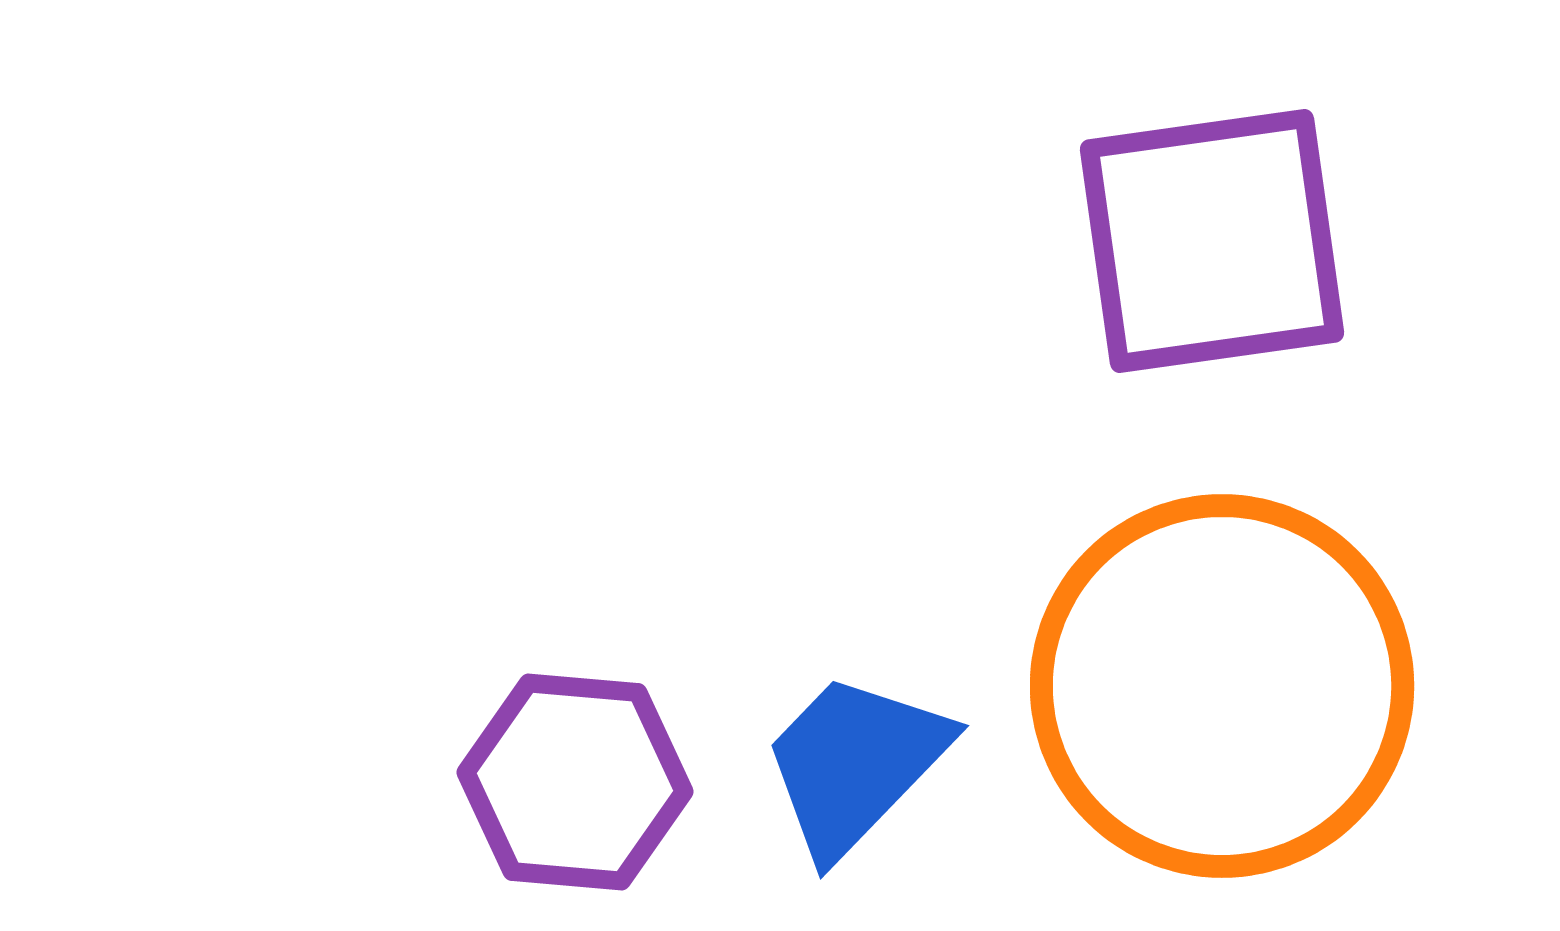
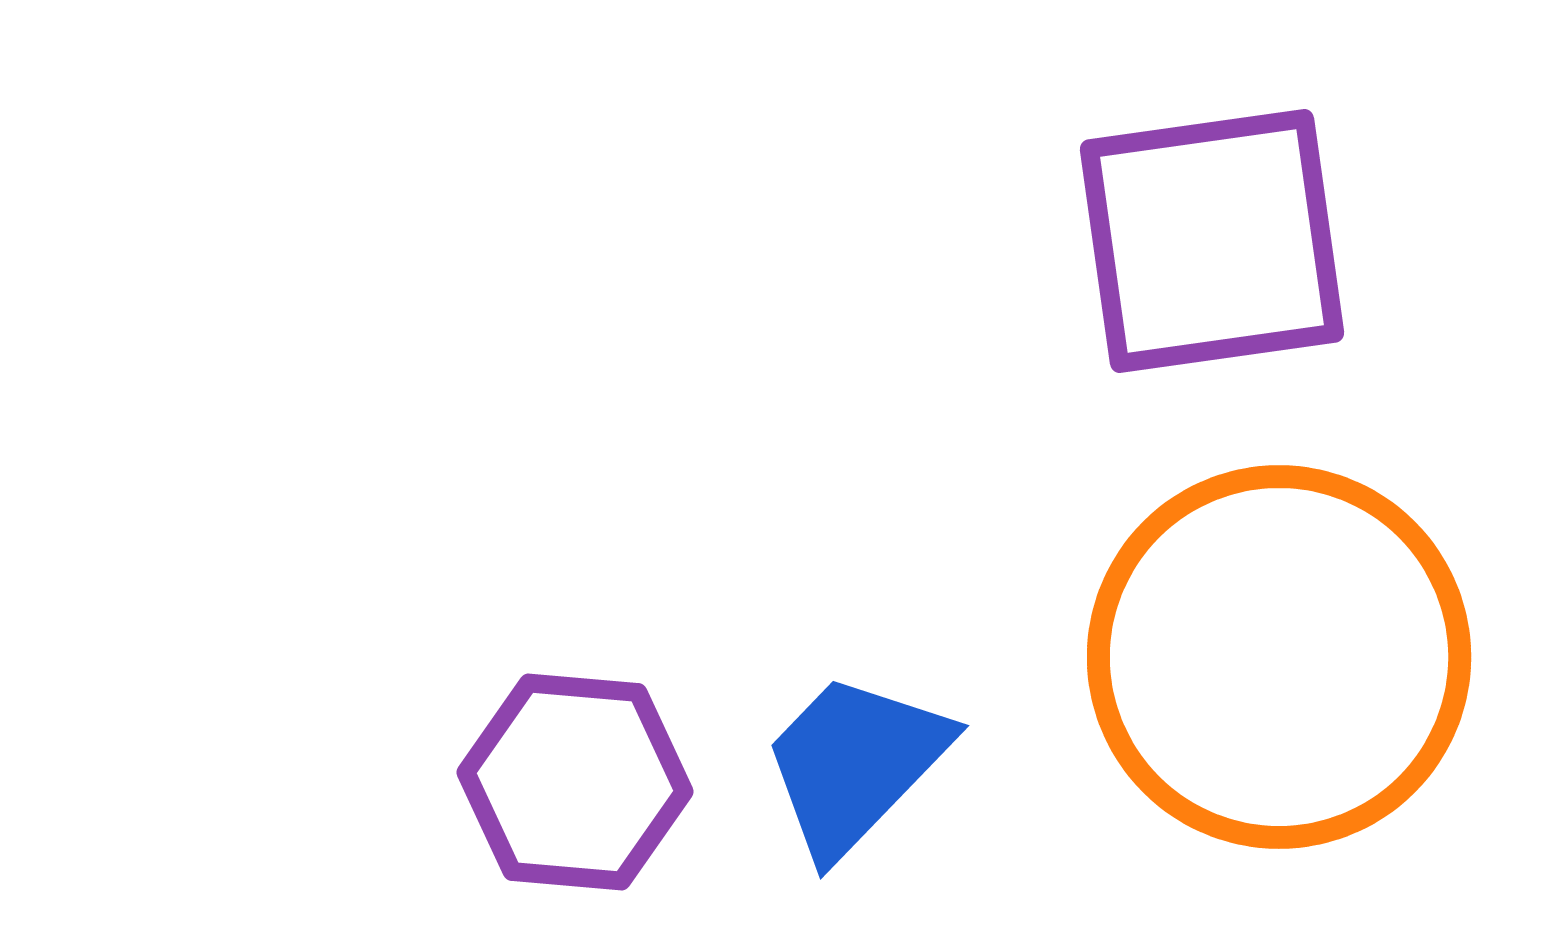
orange circle: moved 57 px right, 29 px up
